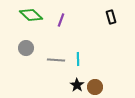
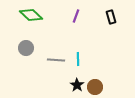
purple line: moved 15 px right, 4 px up
